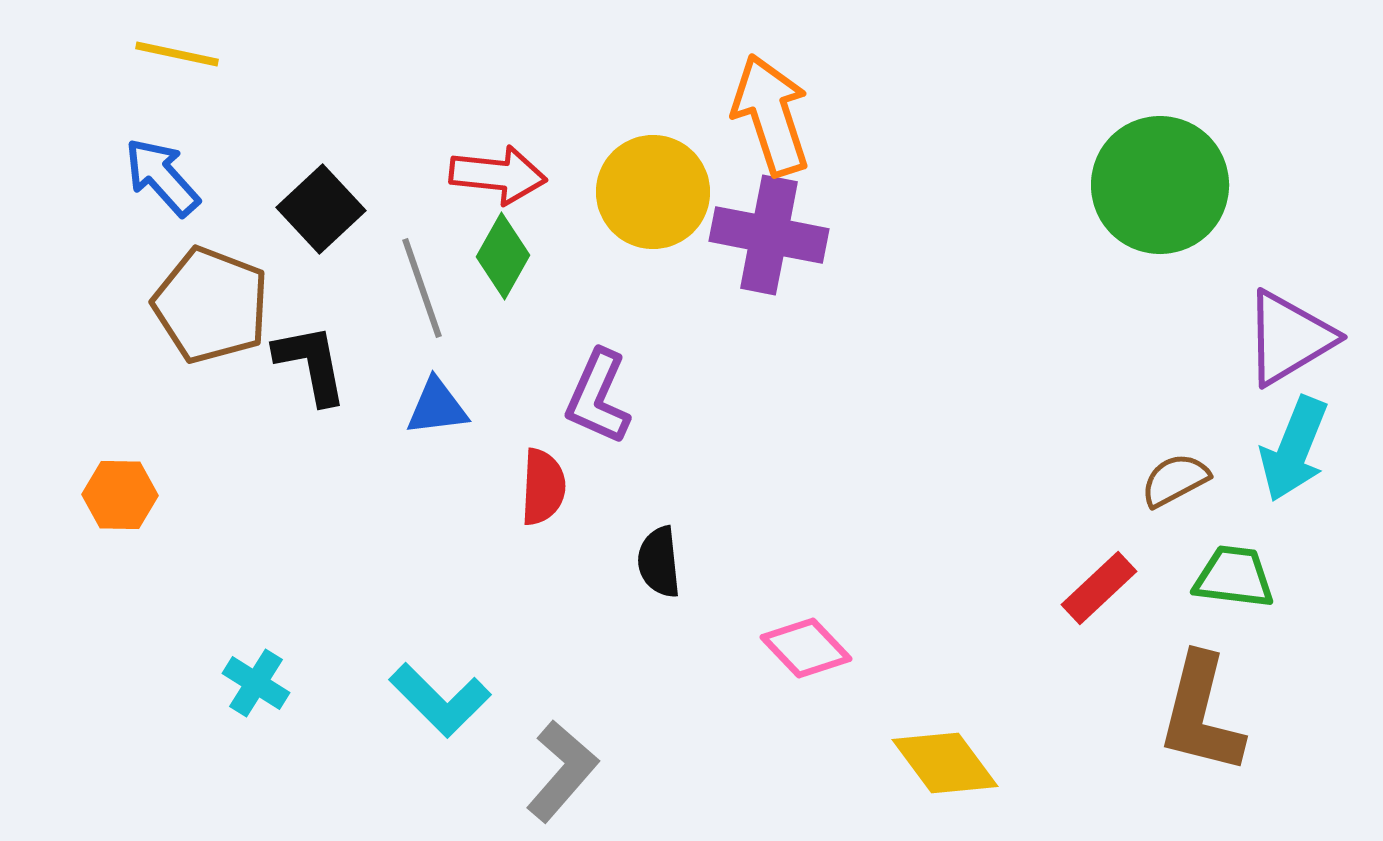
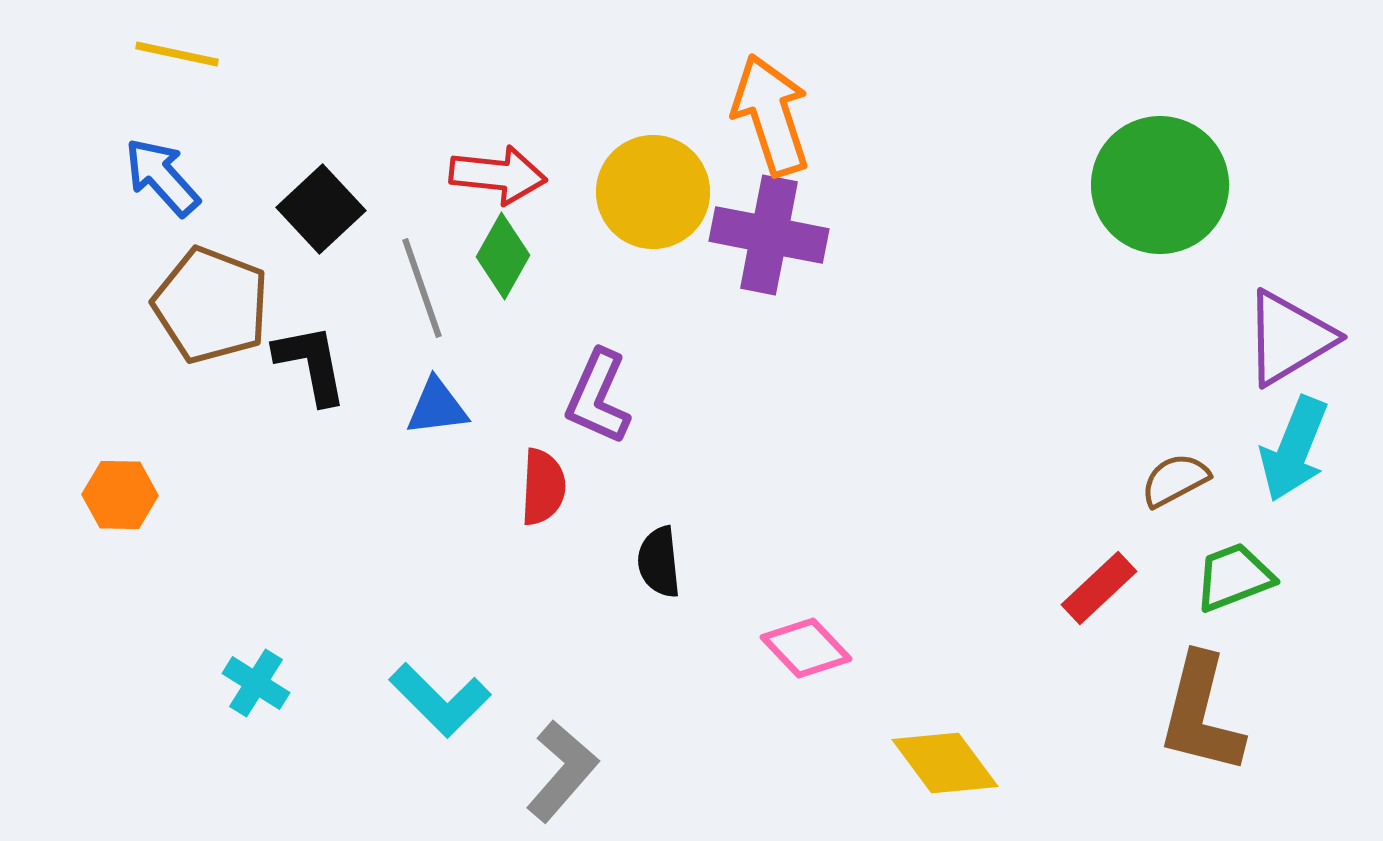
green trapezoid: rotated 28 degrees counterclockwise
